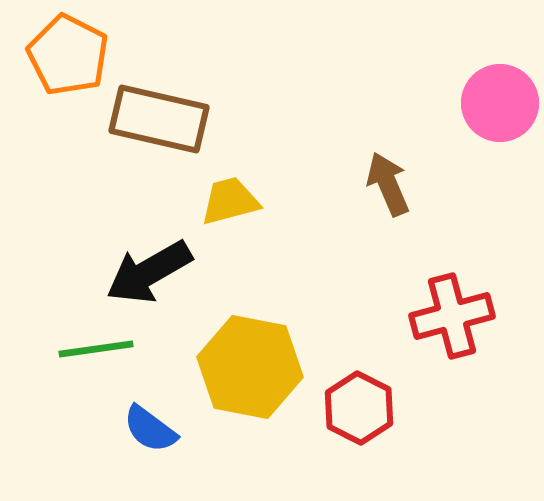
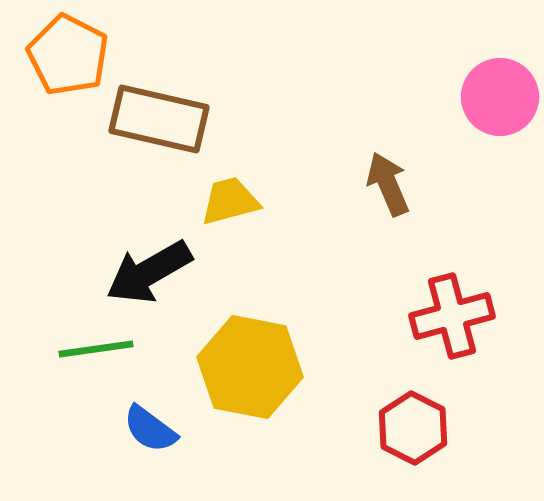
pink circle: moved 6 px up
red hexagon: moved 54 px right, 20 px down
